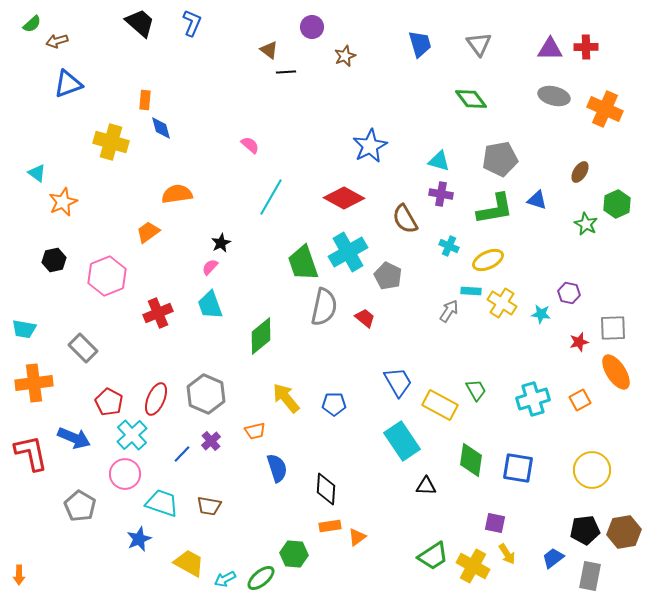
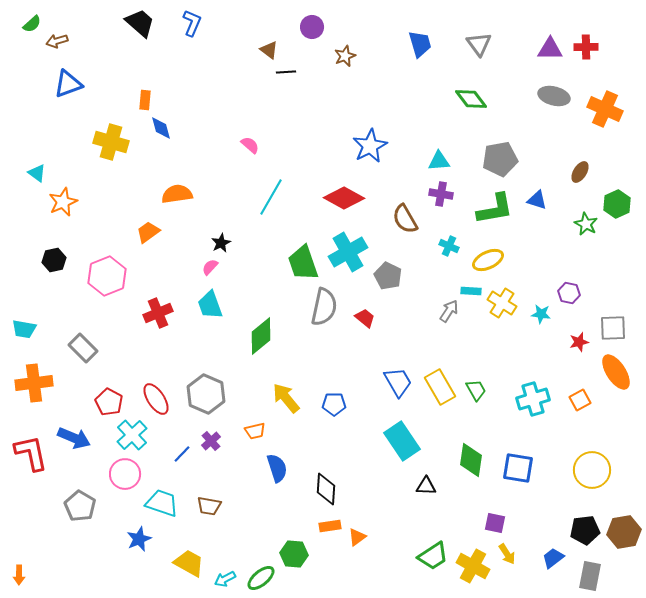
cyan triangle at (439, 161): rotated 20 degrees counterclockwise
red ellipse at (156, 399): rotated 56 degrees counterclockwise
yellow rectangle at (440, 405): moved 18 px up; rotated 32 degrees clockwise
